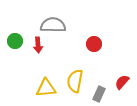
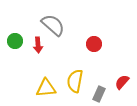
gray semicircle: rotated 40 degrees clockwise
